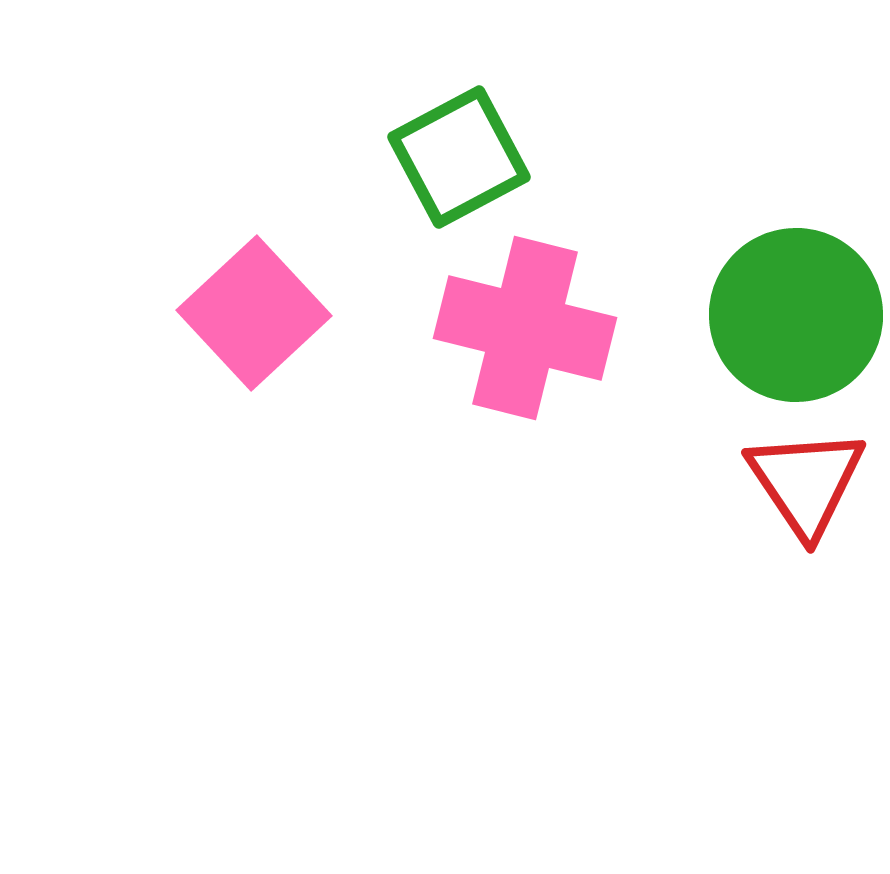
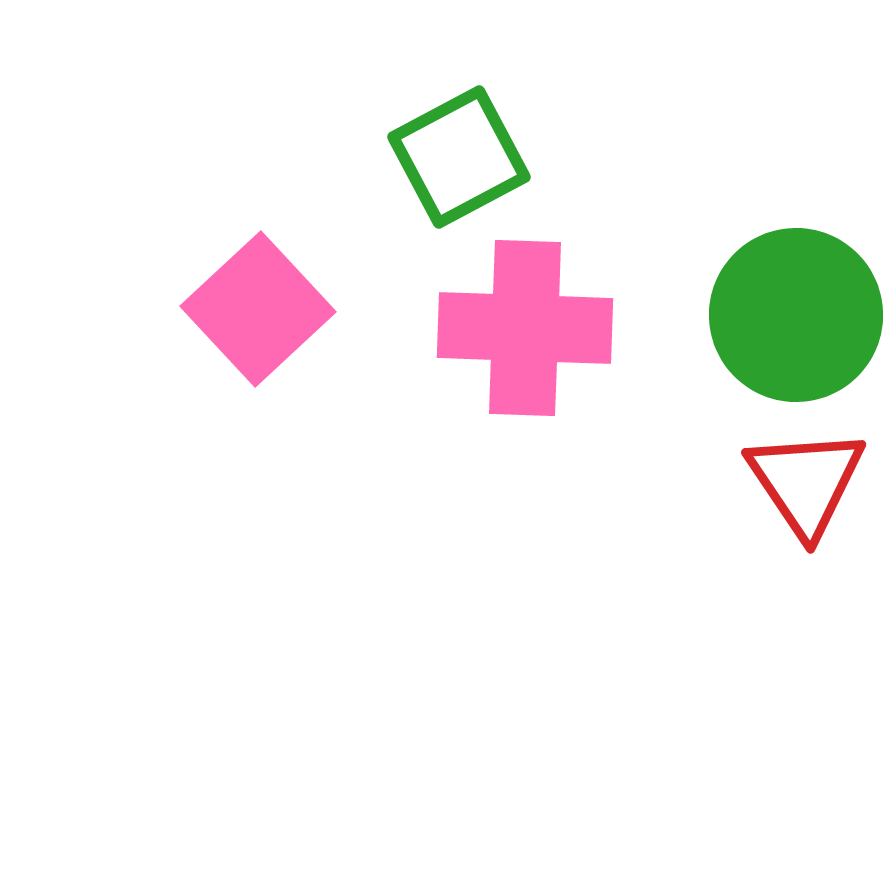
pink square: moved 4 px right, 4 px up
pink cross: rotated 12 degrees counterclockwise
